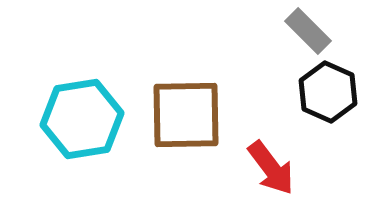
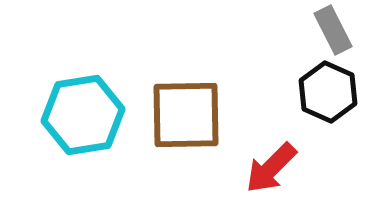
gray rectangle: moved 25 px right, 1 px up; rotated 18 degrees clockwise
cyan hexagon: moved 1 px right, 4 px up
red arrow: rotated 82 degrees clockwise
